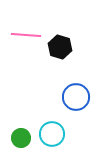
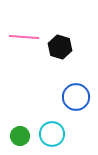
pink line: moved 2 px left, 2 px down
green circle: moved 1 px left, 2 px up
